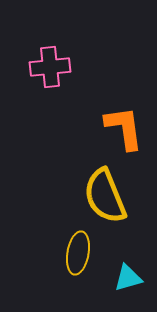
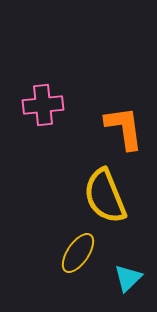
pink cross: moved 7 px left, 38 px down
yellow ellipse: rotated 24 degrees clockwise
cyan triangle: rotated 28 degrees counterclockwise
